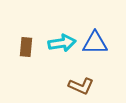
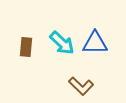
cyan arrow: rotated 52 degrees clockwise
brown L-shape: rotated 20 degrees clockwise
